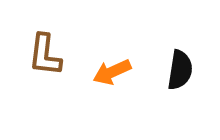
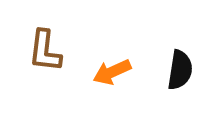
brown L-shape: moved 4 px up
